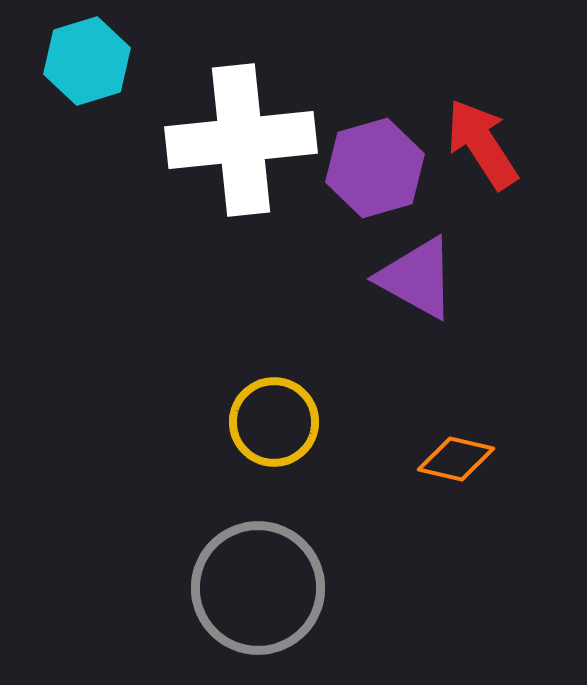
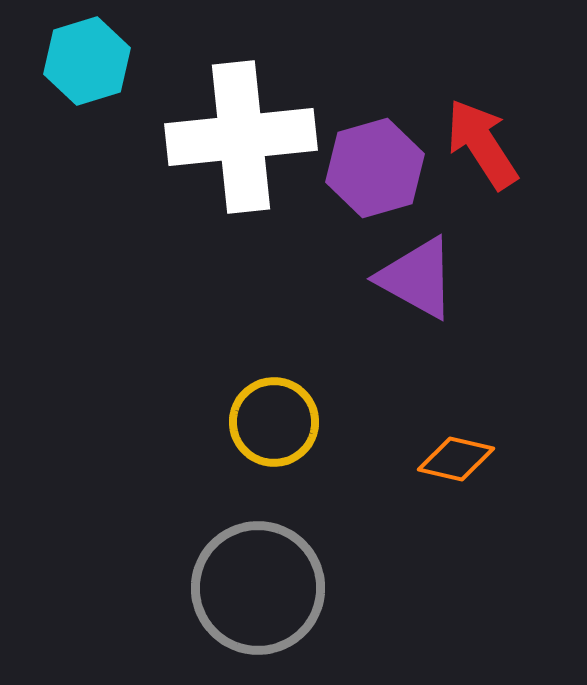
white cross: moved 3 px up
